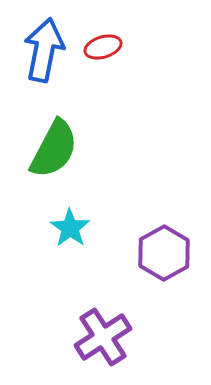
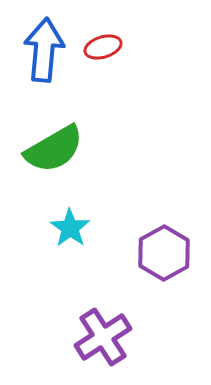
blue arrow: rotated 6 degrees counterclockwise
green semicircle: rotated 32 degrees clockwise
